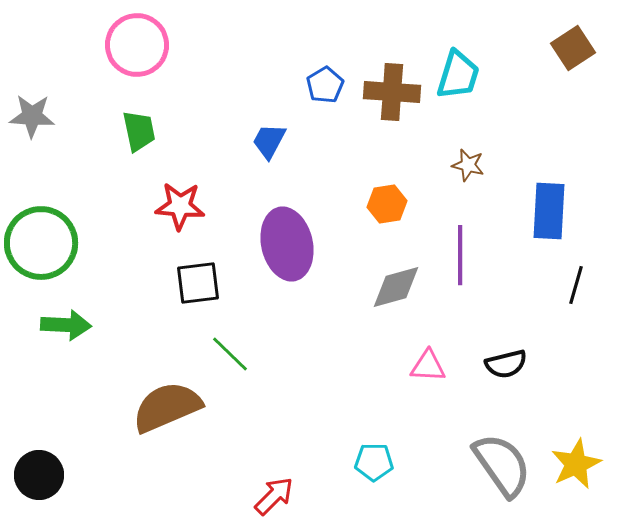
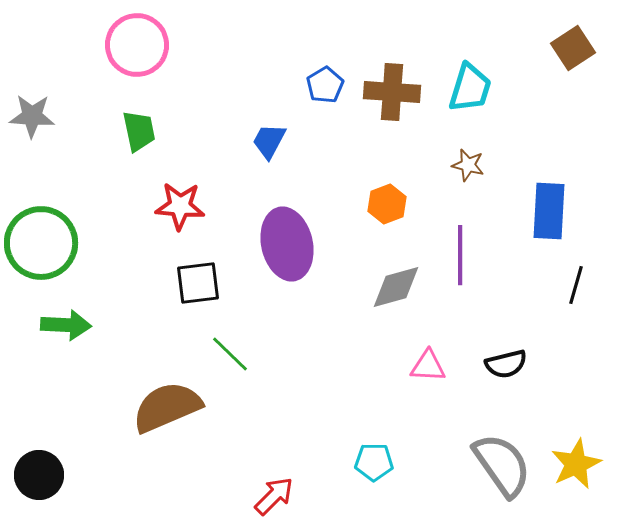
cyan trapezoid: moved 12 px right, 13 px down
orange hexagon: rotated 12 degrees counterclockwise
